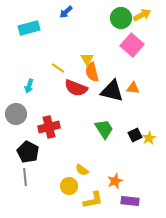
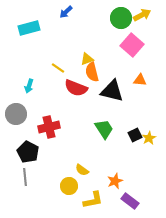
yellow triangle: rotated 40 degrees clockwise
orange triangle: moved 7 px right, 8 px up
purple rectangle: rotated 30 degrees clockwise
